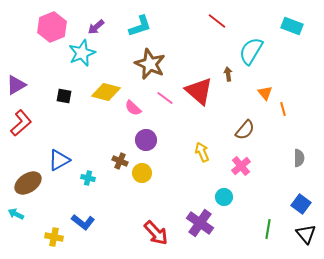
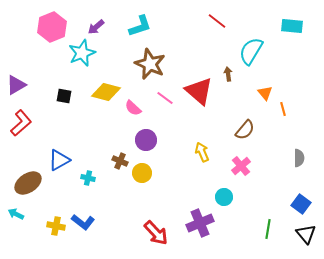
cyan rectangle: rotated 15 degrees counterclockwise
purple cross: rotated 32 degrees clockwise
yellow cross: moved 2 px right, 11 px up
